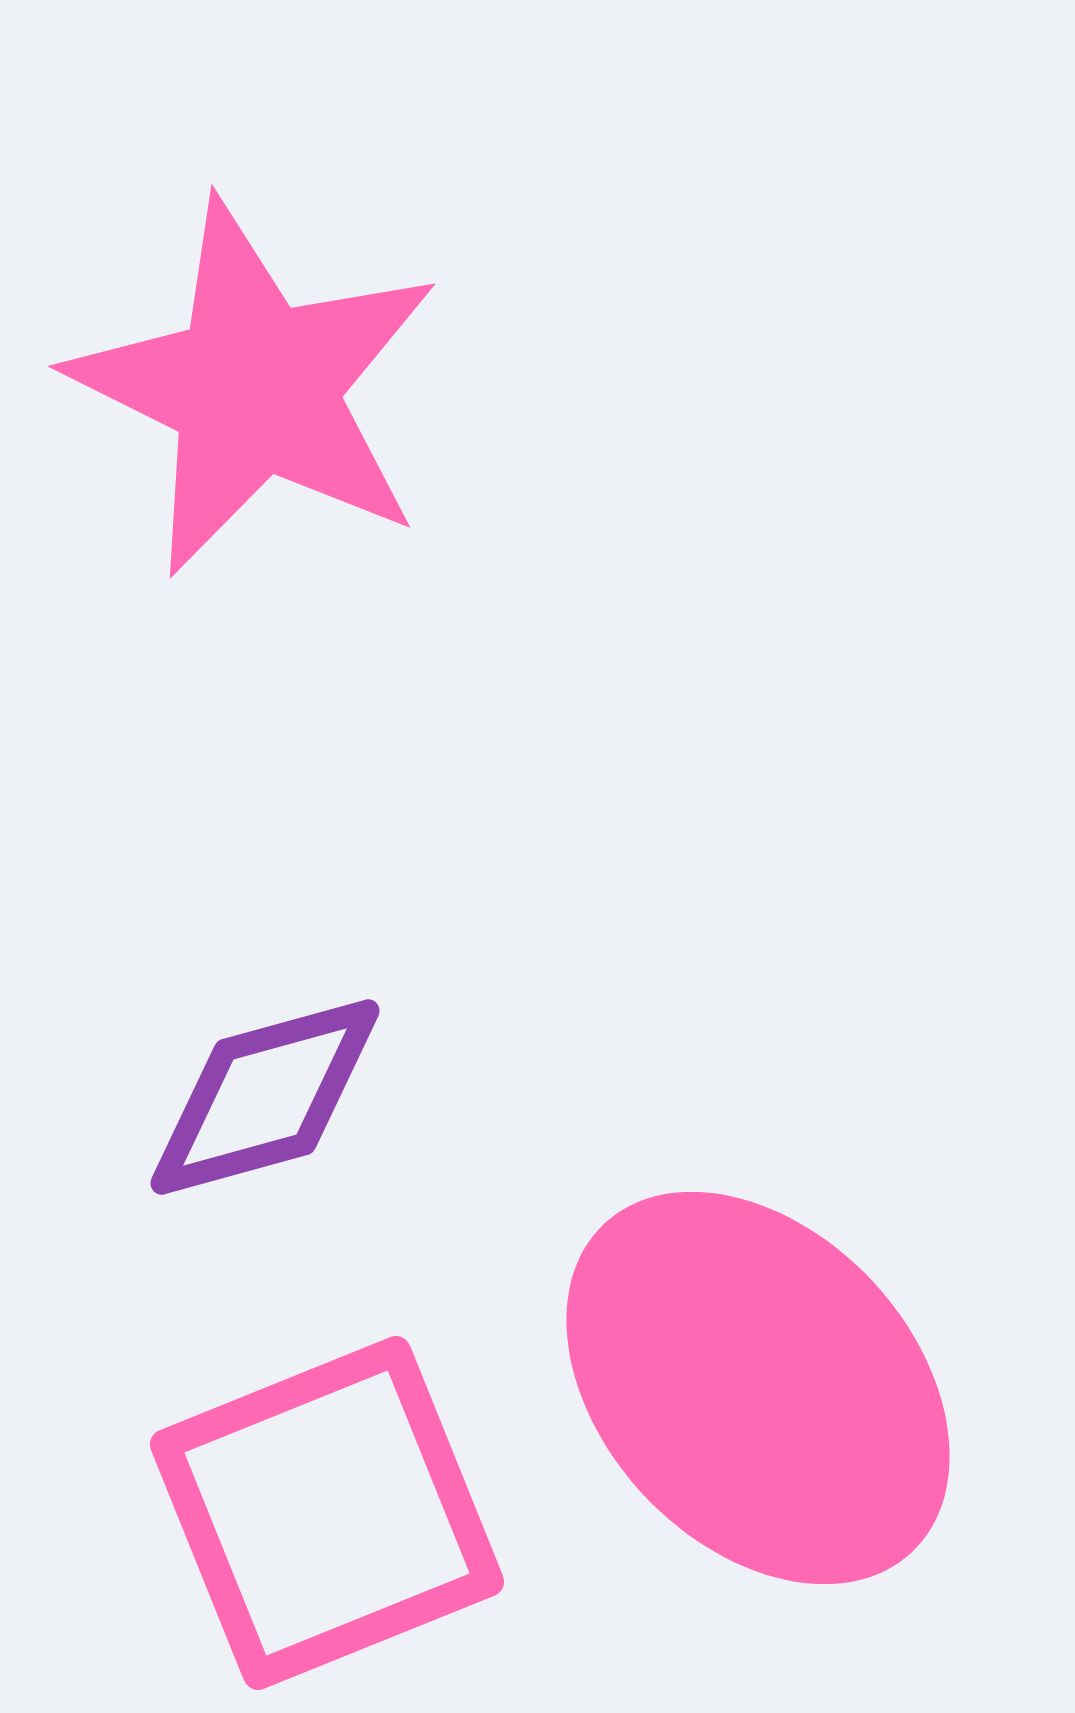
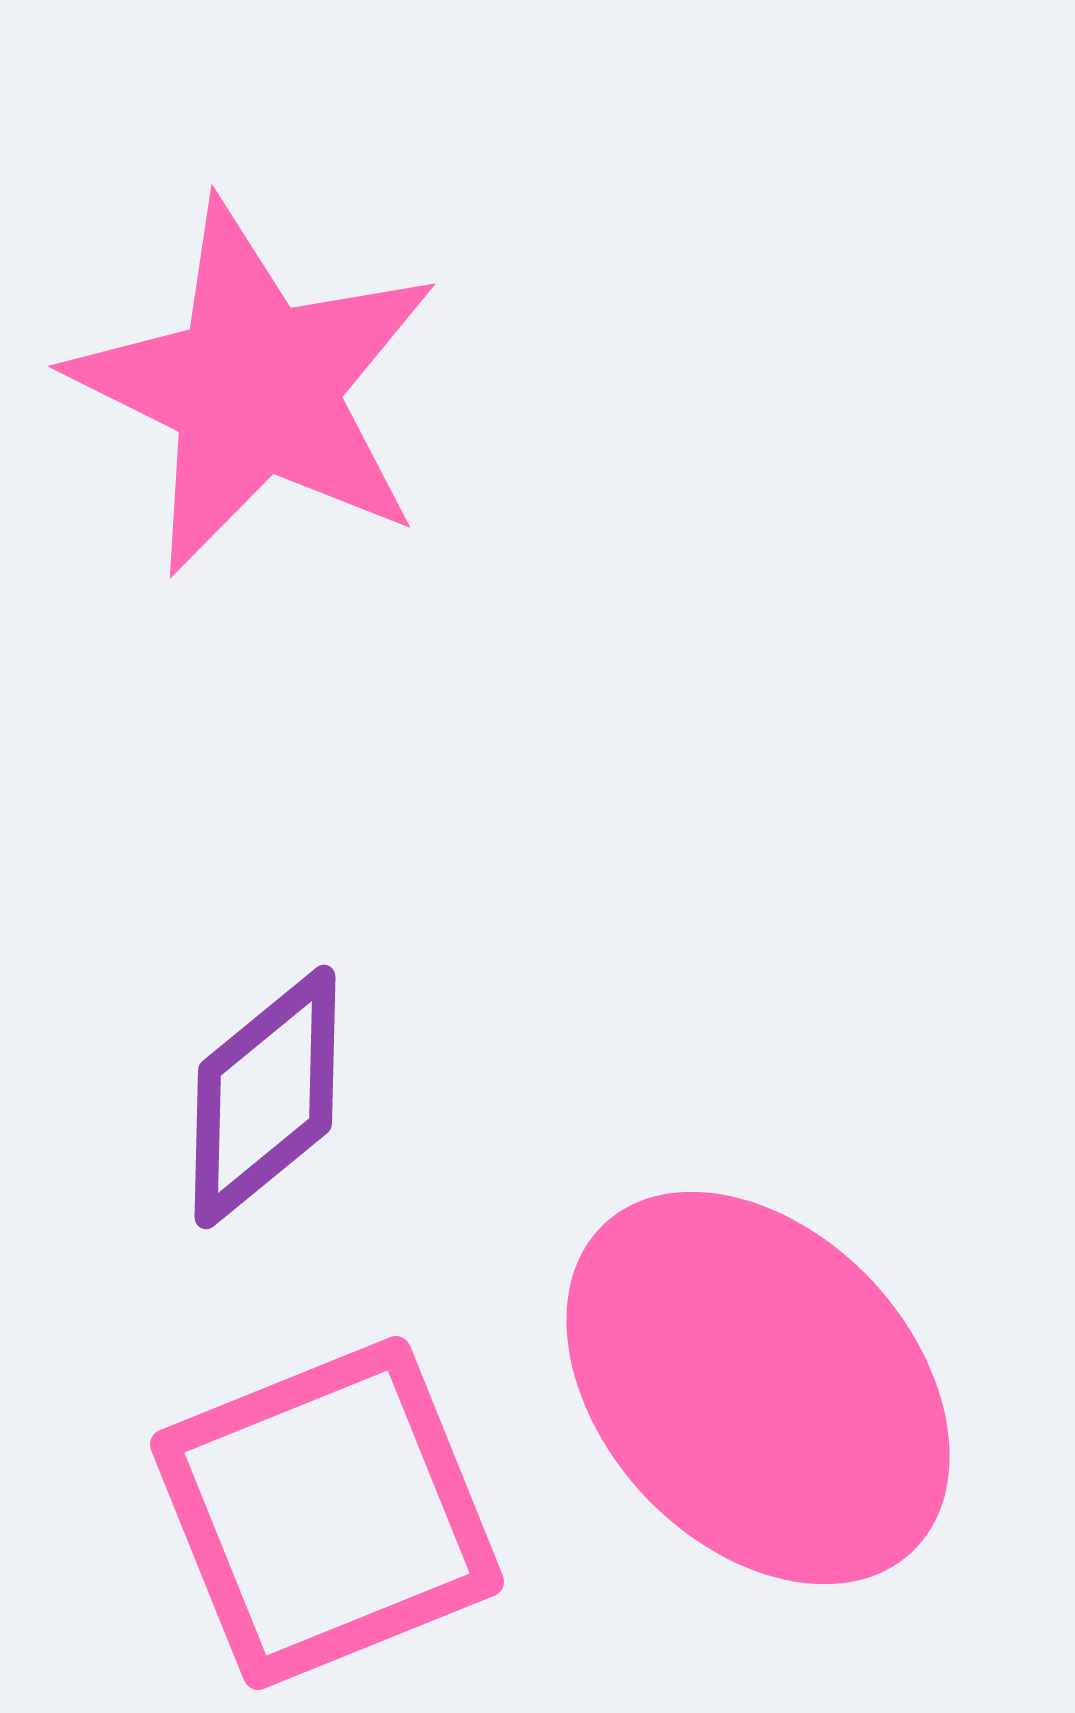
purple diamond: rotated 24 degrees counterclockwise
